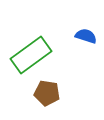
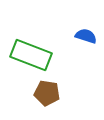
green rectangle: rotated 57 degrees clockwise
